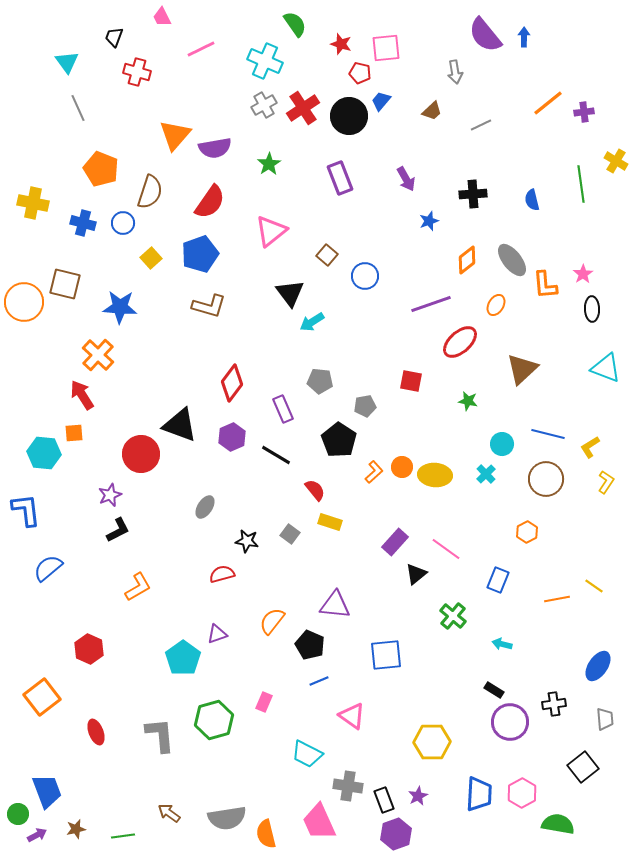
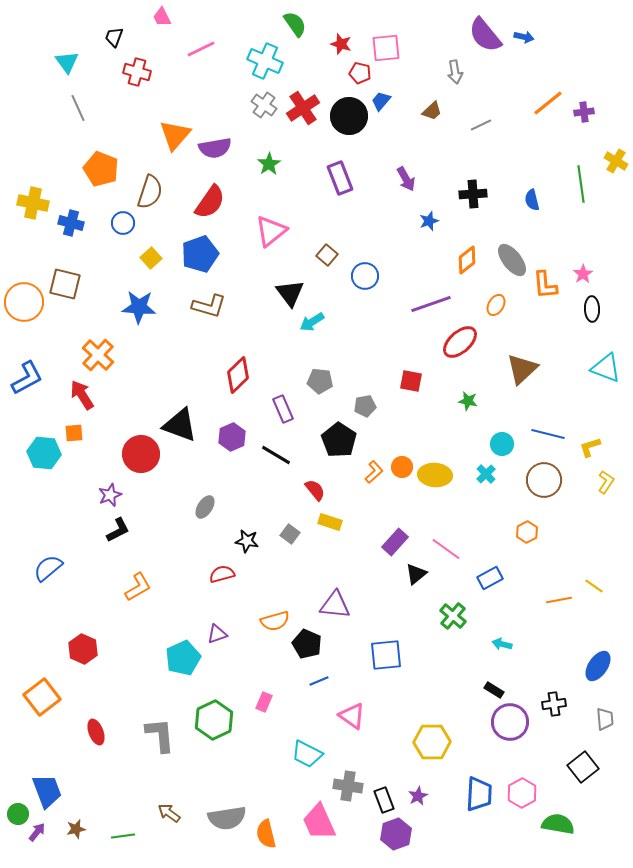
blue arrow at (524, 37): rotated 102 degrees clockwise
gray cross at (264, 105): rotated 25 degrees counterclockwise
blue cross at (83, 223): moved 12 px left
blue star at (120, 307): moved 19 px right
red diamond at (232, 383): moved 6 px right, 8 px up; rotated 9 degrees clockwise
yellow L-shape at (590, 447): rotated 15 degrees clockwise
brown circle at (546, 479): moved 2 px left, 1 px down
blue L-shape at (26, 510): moved 1 px right, 132 px up; rotated 69 degrees clockwise
blue rectangle at (498, 580): moved 8 px left, 2 px up; rotated 40 degrees clockwise
orange line at (557, 599): moved 2 px right, 1 px down
orange semicircle at (272, 621): moved 3 px right; rotated 144 degrees counterclockwise
black pentagon at (310, 645): moved 3 px left, 1 px up
red hexagon at (89, 649): moved 6 px left
cyan pentagon at (183, 658): rotated 12 degrees clockwise
green hexagon at (214, 720): rotated 9 degrees counterclockwise
purple arrow at (37, 835): moved 3 px up; rotated 24 degrees counterclockwise
